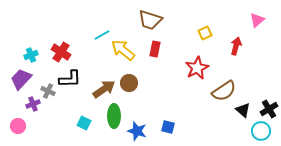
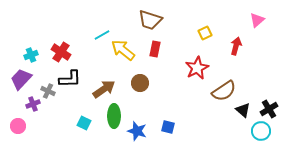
brown circle: moved 11 px right
